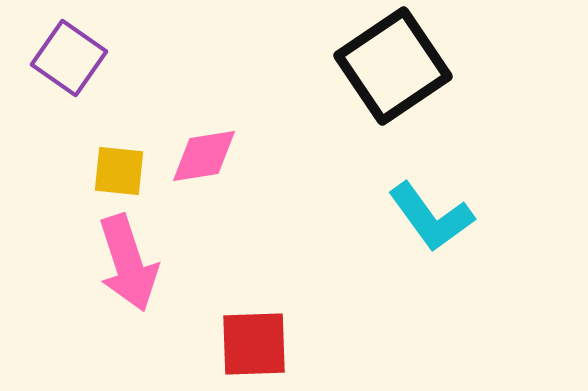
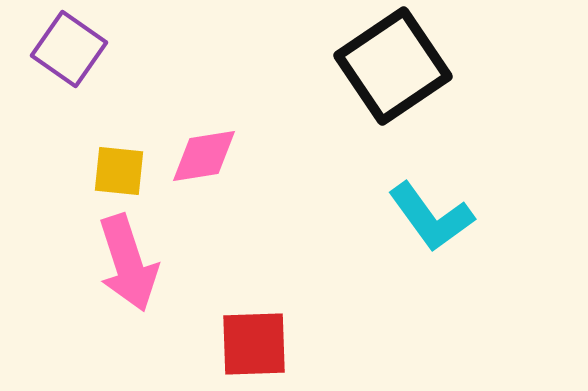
purple square: moved 9 px up
